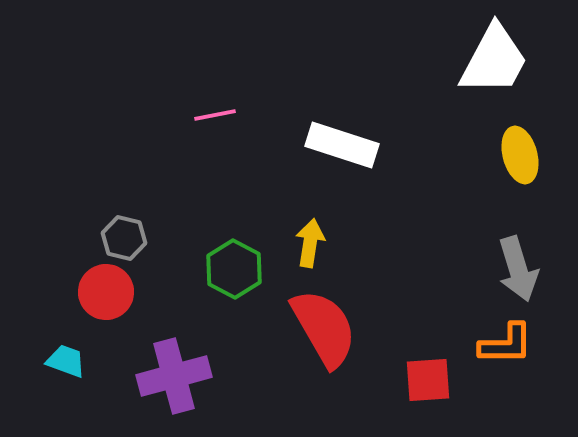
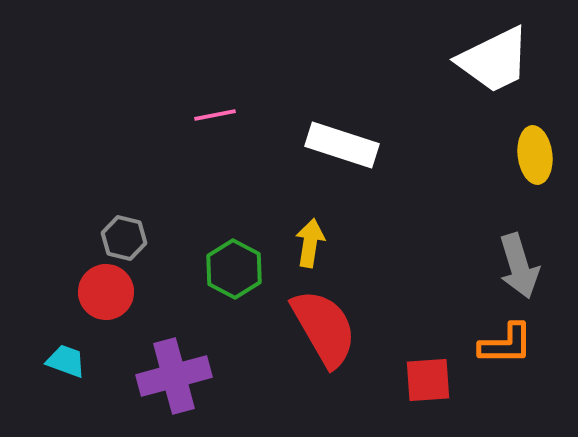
white trapezoid: rotated 36 degrees clockwise
yellow ellipse: moved 15 px right; rotated 8 degrees clockwise
gray arrow: moved 1 px right, 3 px up
